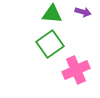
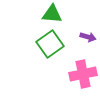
purple arrow: moved 5 px right, 25 px down
pink cross: moved 7 px right, 4 px down; rotated 12 degrees clockwise
